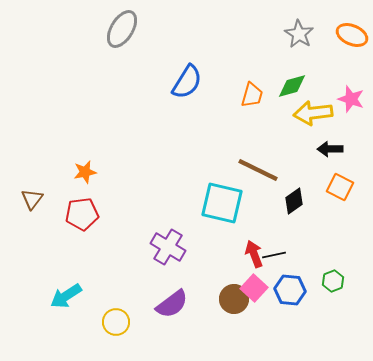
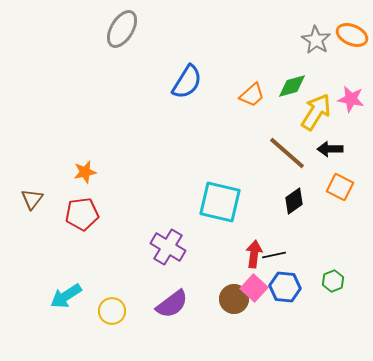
gray star: moved 17 px right, 6 px down
orange trapezoid: rotated 32 degrees clockwise
pink star: rotated 8 degrees counterclockwise
yellow arrow: moved 3 px right, 1 px up; rotated 129 degrees clockwise
brown line: moved 29 px right, 17 px up; rotated 15 degrees clockwise
cyan square: moved 2 px left, 1 px up
red arrow: rotated 28 degrees clockwise
blue hexagon: moved 5 px left, 3 px up
yellow circle: moved 4 px left, 11 px up
